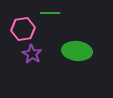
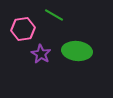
green line: moved 4 px right, 2 px down; rotated 30 degrees clockwise
purple star: moved 9 px right
